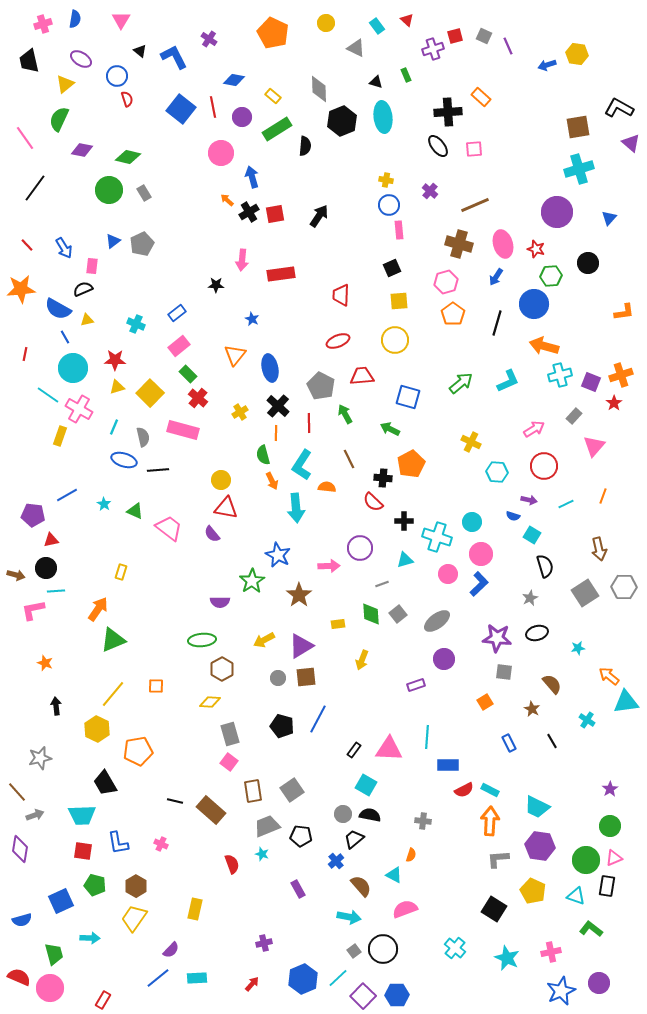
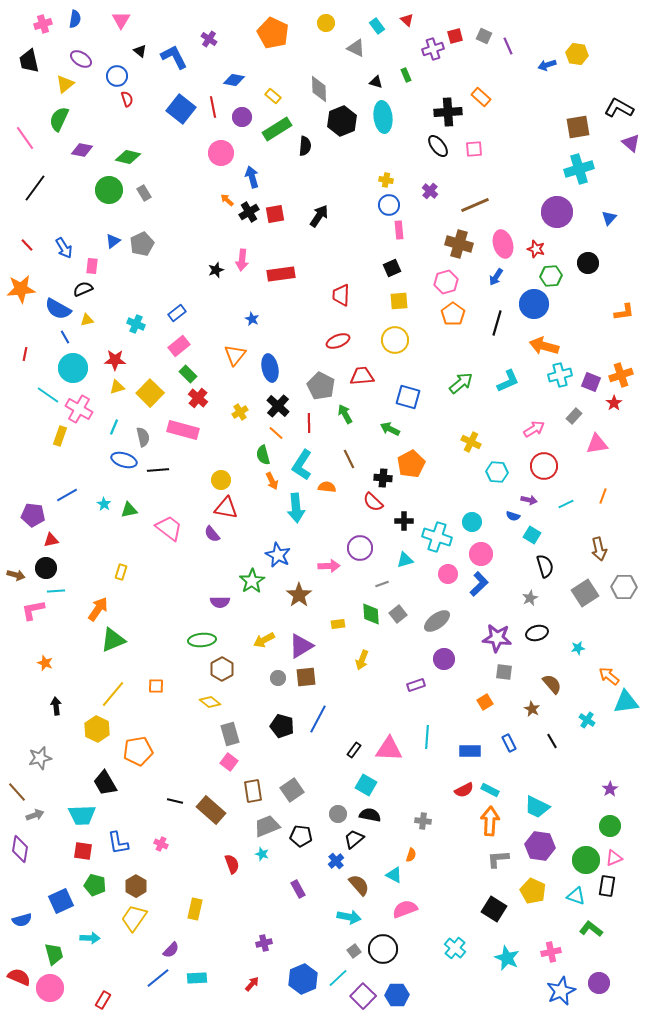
black star at (216, 285): moved 15 px up; rotated 21 degrees counterclockwise
orange line at (276, 433): rotated 49 degrees counterclockwise
pink triangle at (594, 446): moved 3 px right, 2 px up; rotated 40 degrees clockwise
green triangle at (135, 511): moved 6 px left, 1 px up; rotated 36 degrees counterclockwise
yellow diamond at (210, 702): rotated 35 degrees clockwise
blue rectangle at (448, 765): moved 22 px right, 14 px up
gray circle at (343, 814): moved 5 px left
brown semicircle at (361, 886): moved 2 px left, 1 px up
